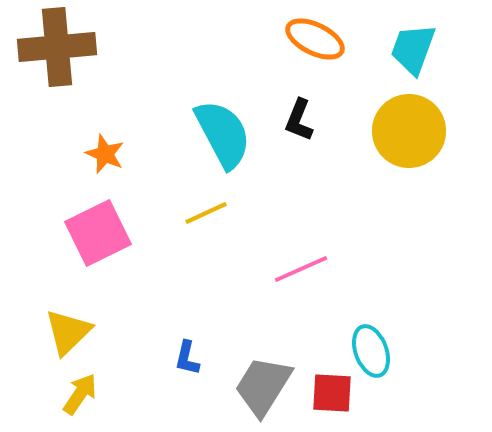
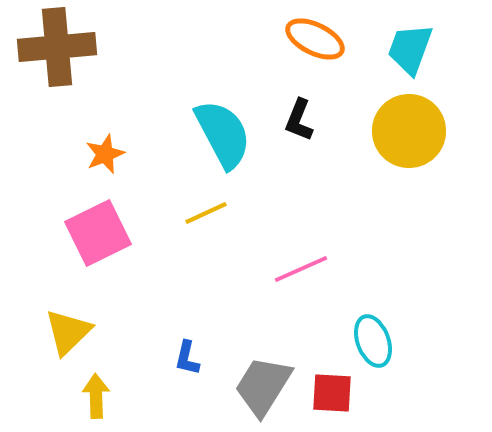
cyan trapezoid: moved 3 px left
orange star: rotated 27 degrees clockwise
cyan ellipse: moved 2 px right, 10 px up
yellow arrow: moved 16 px right, 2 px down; rotated 36 degrees counterclockwise
